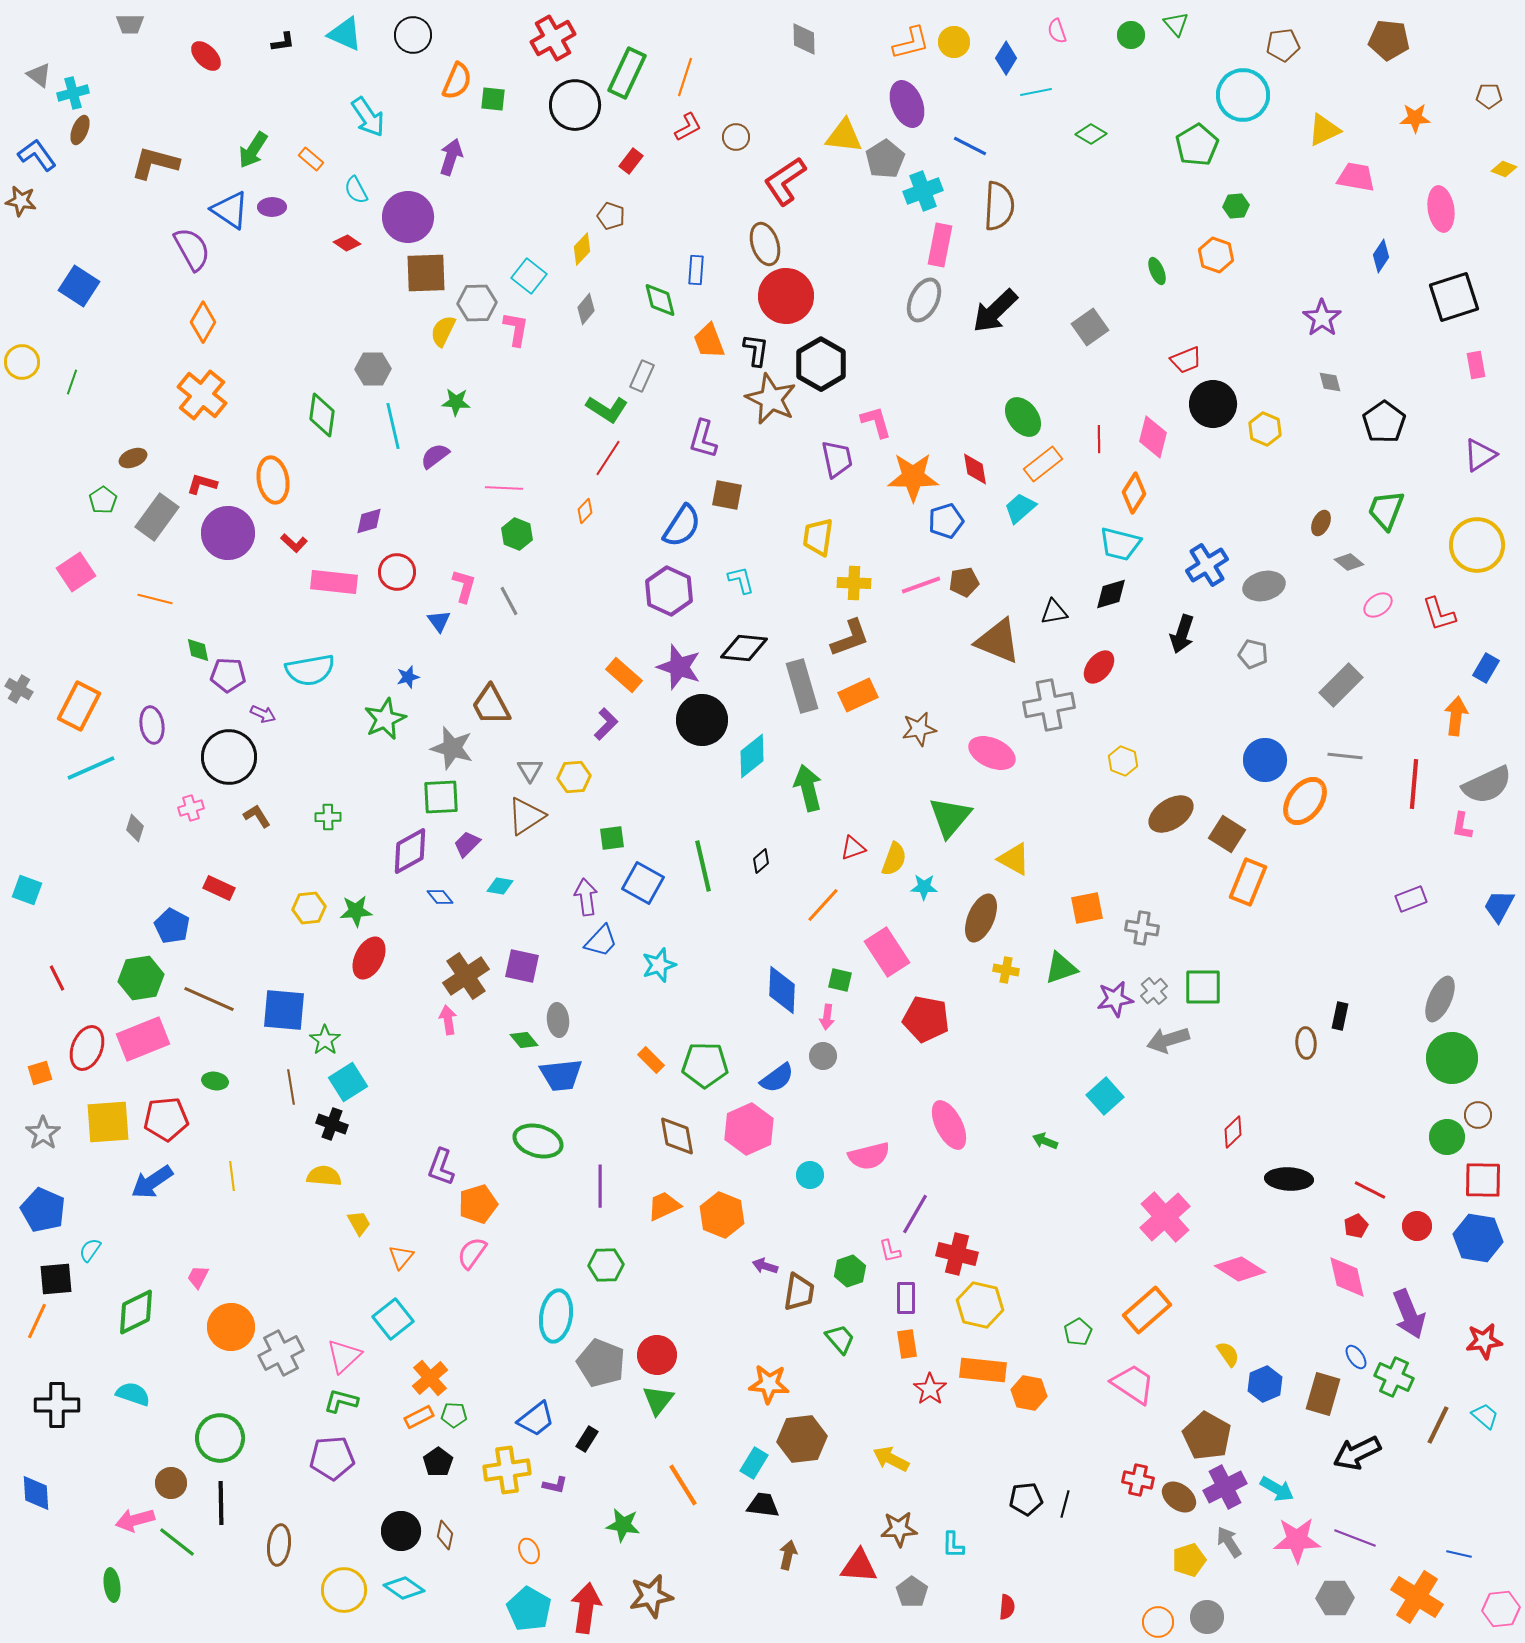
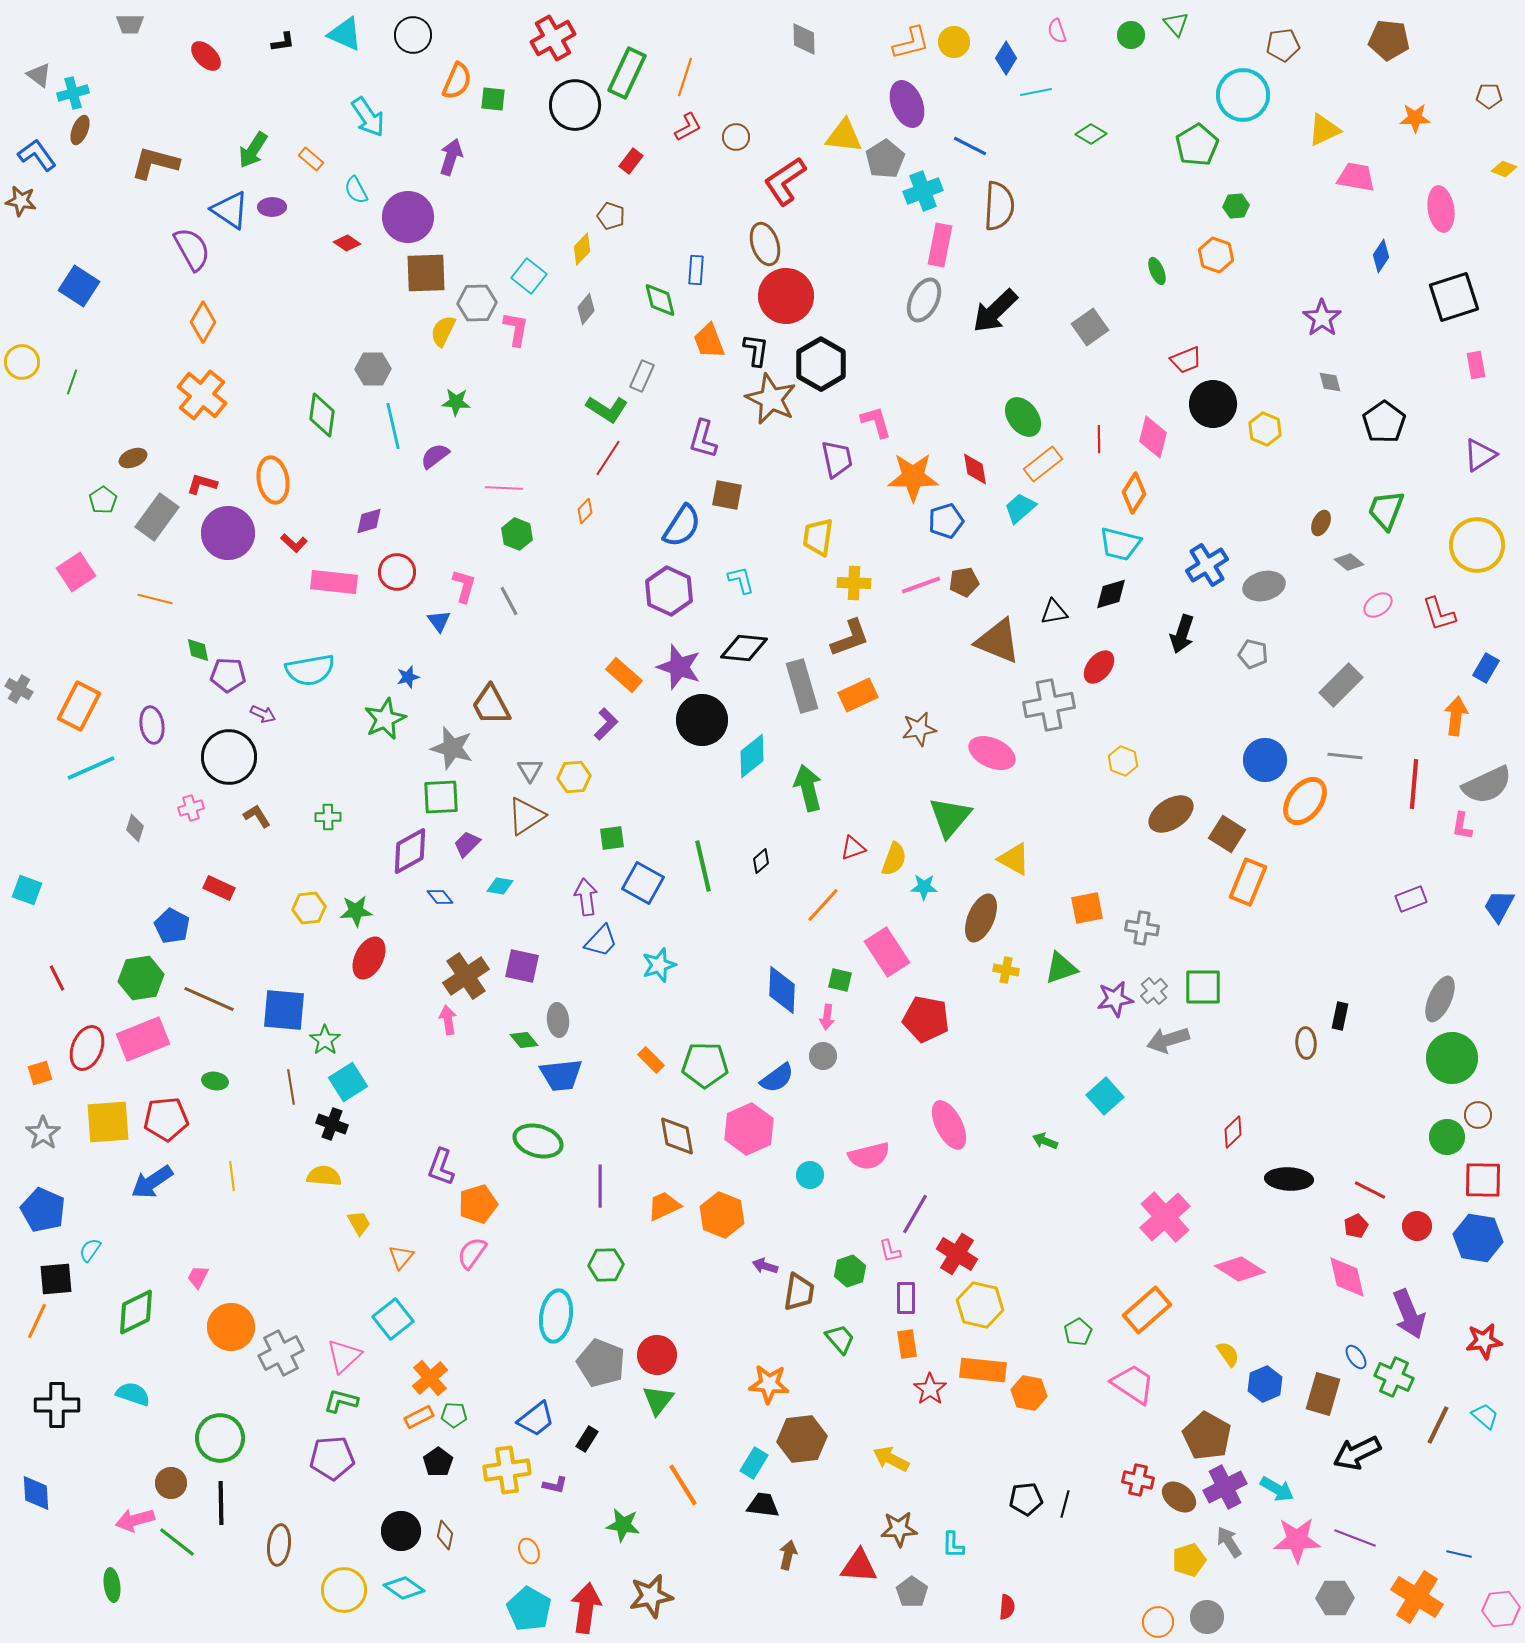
red cross at (957, 1254): rotated 18 degrees clockwise
